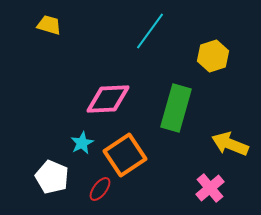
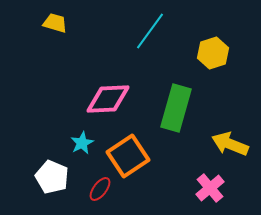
yellow trapezoid: moved 6 px right, 2 px up
yellow hexagon: moved 3 px up
orange square: moved 3 px right, 1 px down
